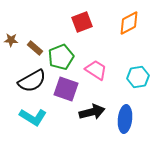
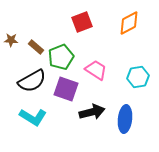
brown rectangle: moved 1 px right, 1 px up
